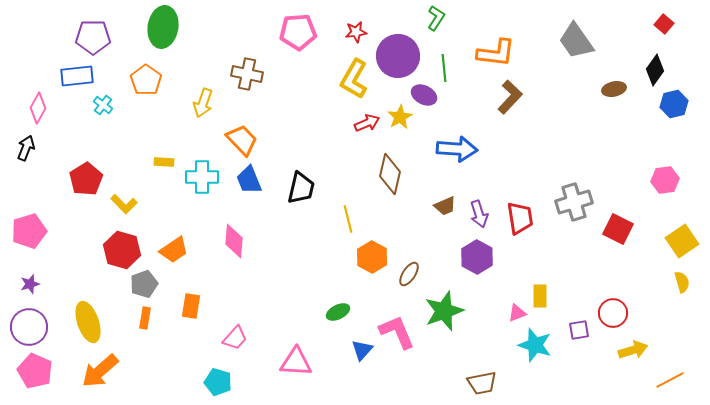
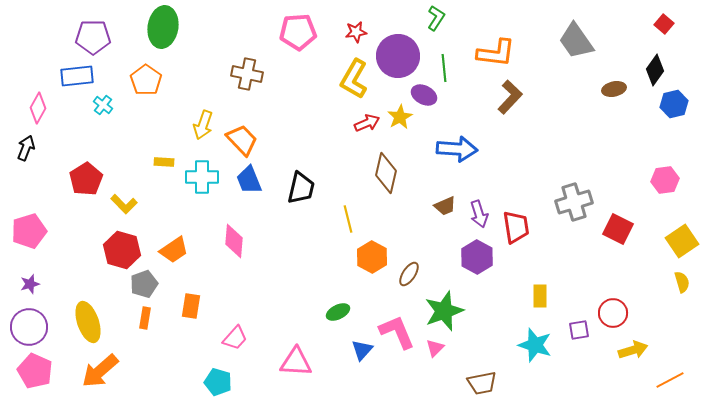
yellow arrow at (203, 103): moved 22 px down
brown diamond at (390, 174): moved 4 px left, 1 px up
red trapezoid at (520, 218): moved 4 px left, 9 px down
pink triangle at (517, 313): moved 82 px left, 35 px down; rotated 24 degrees counterclockwise
